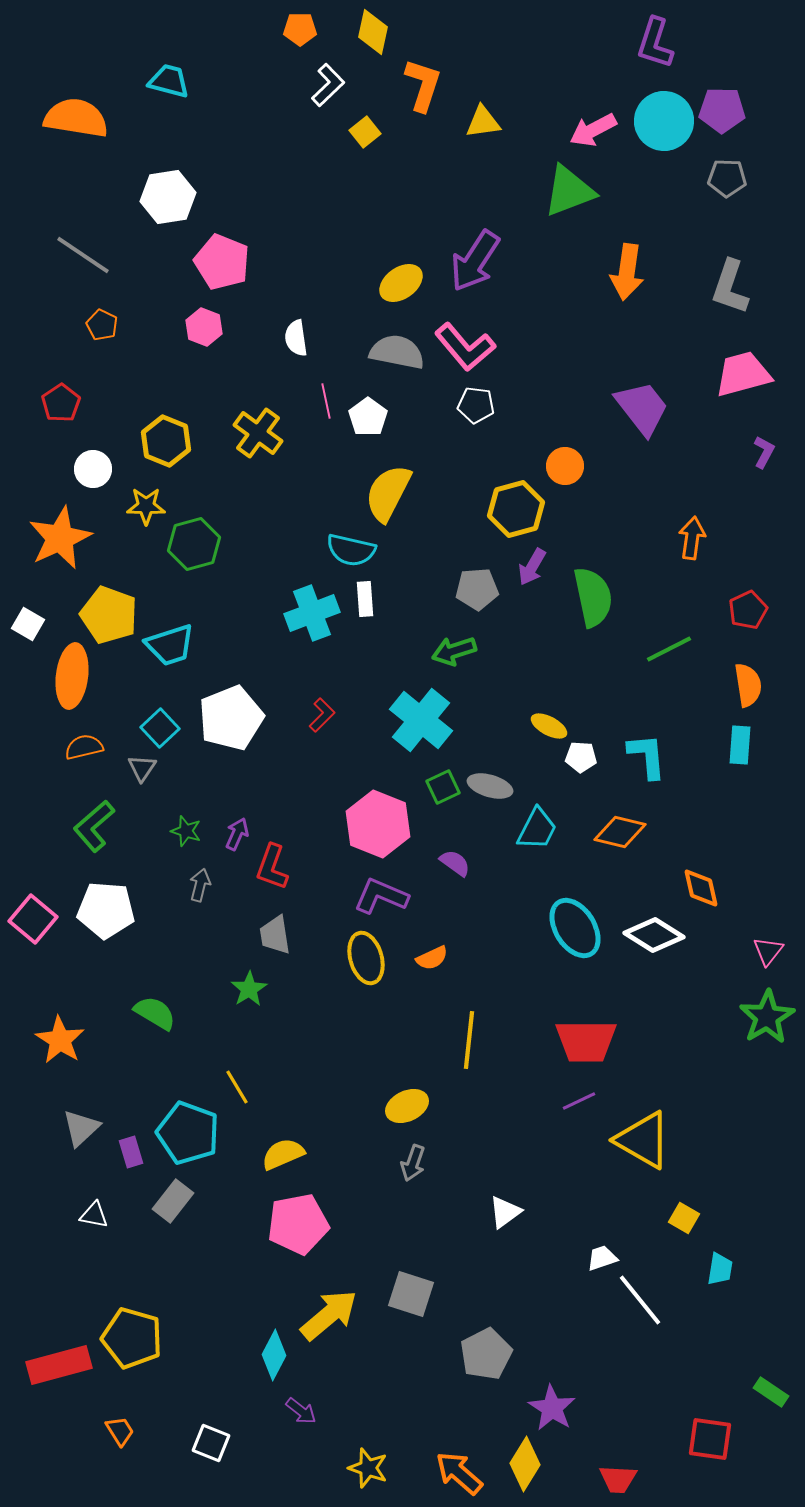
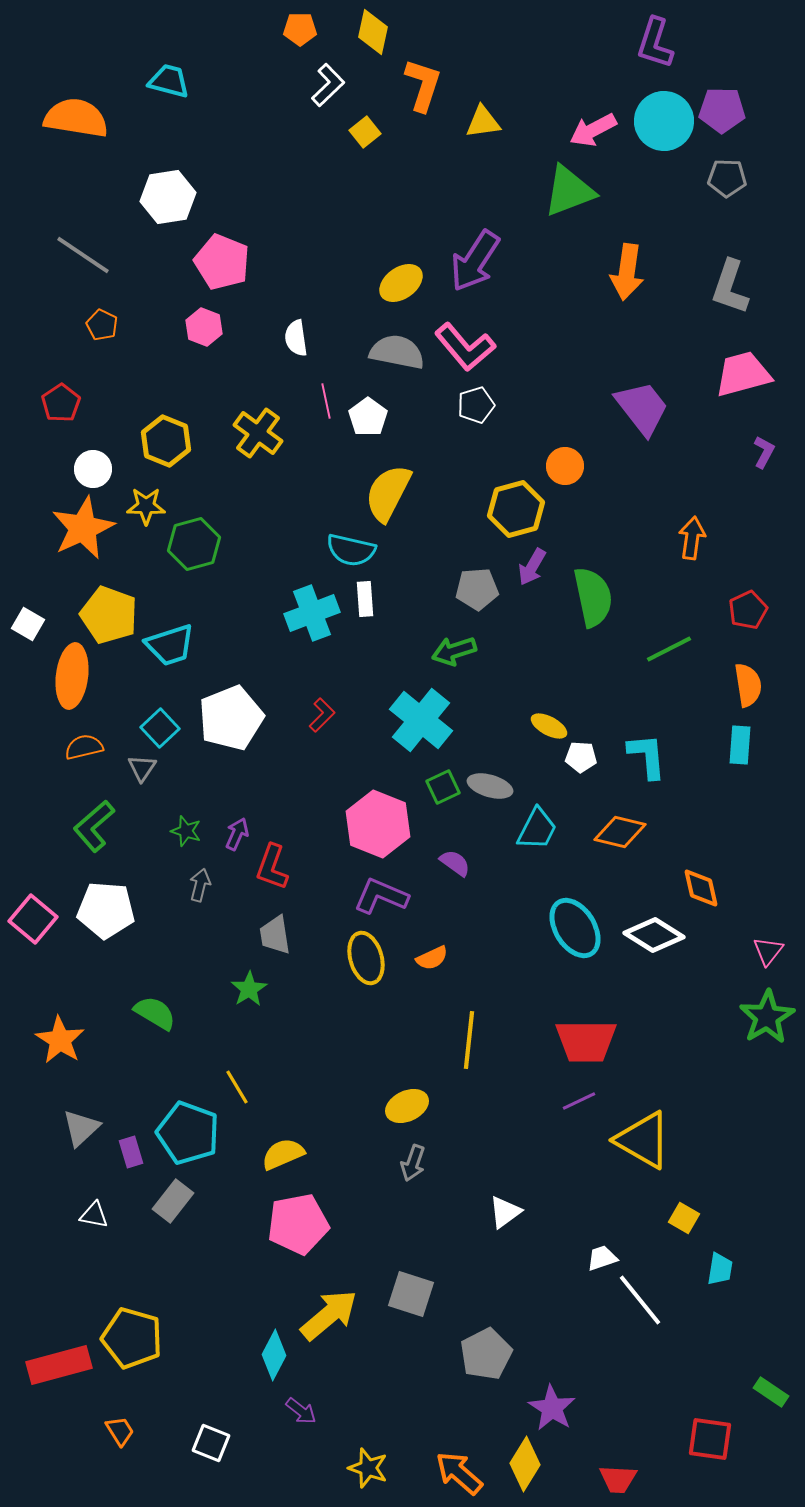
white pentagon at (476, 405): rotated 24 degrees counterclockwise
orange star at (60, 538): moved 23 px right, 10 px up
